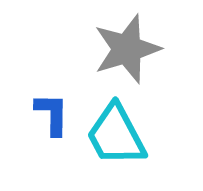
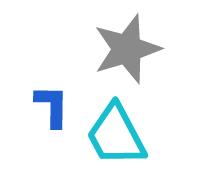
blue L-shape: moved 8 px up
